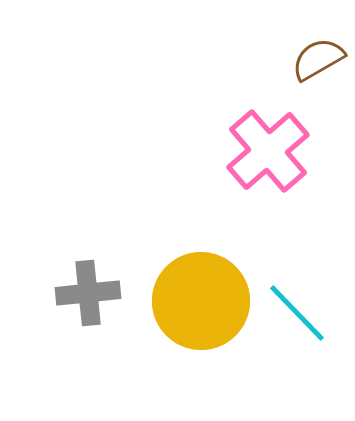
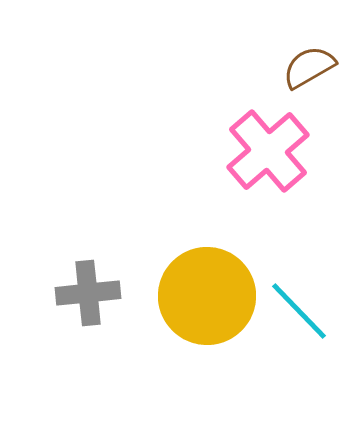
brown semicircle: moved 9 px left, 8 px down
yellow circle: moved 6 px right, 5 px up
cyan line: moved 2 px right, 2 px up
